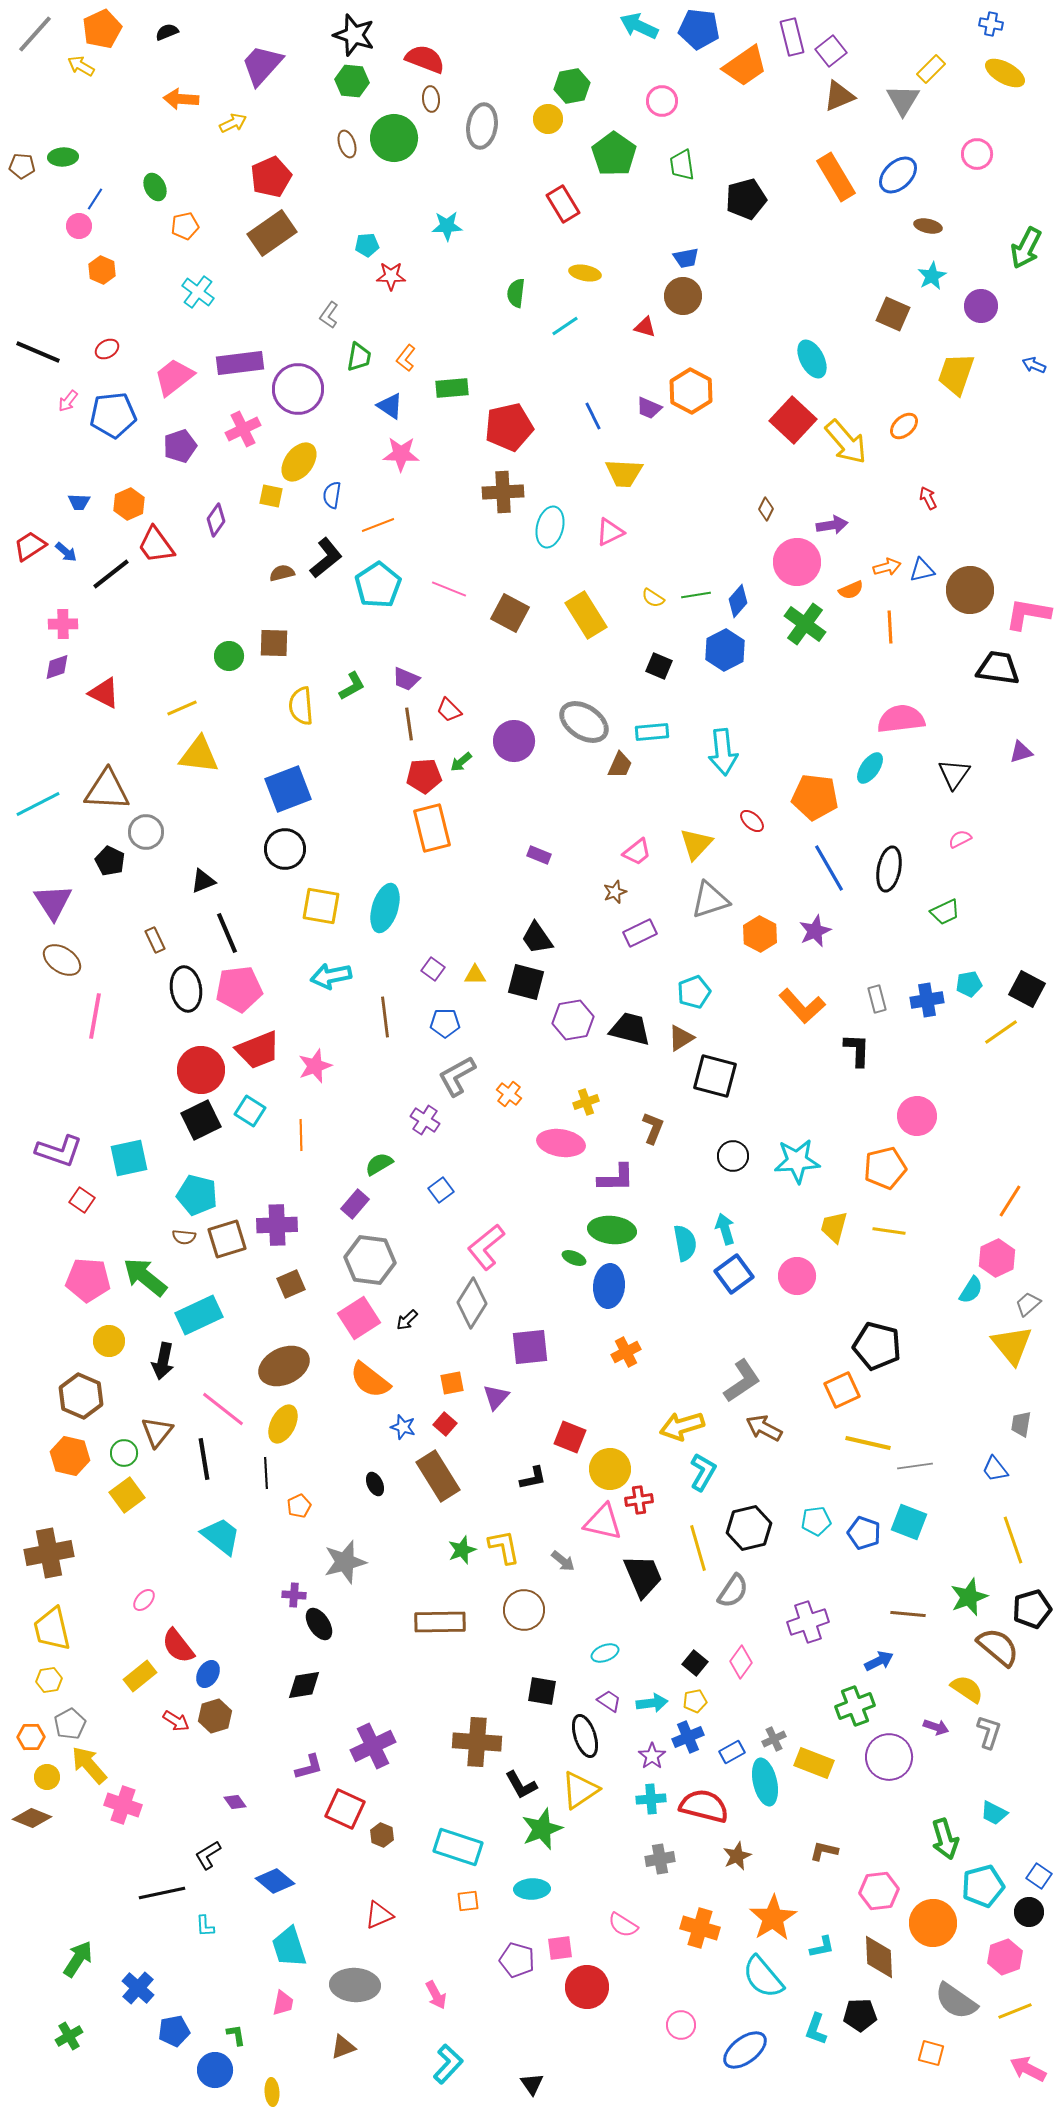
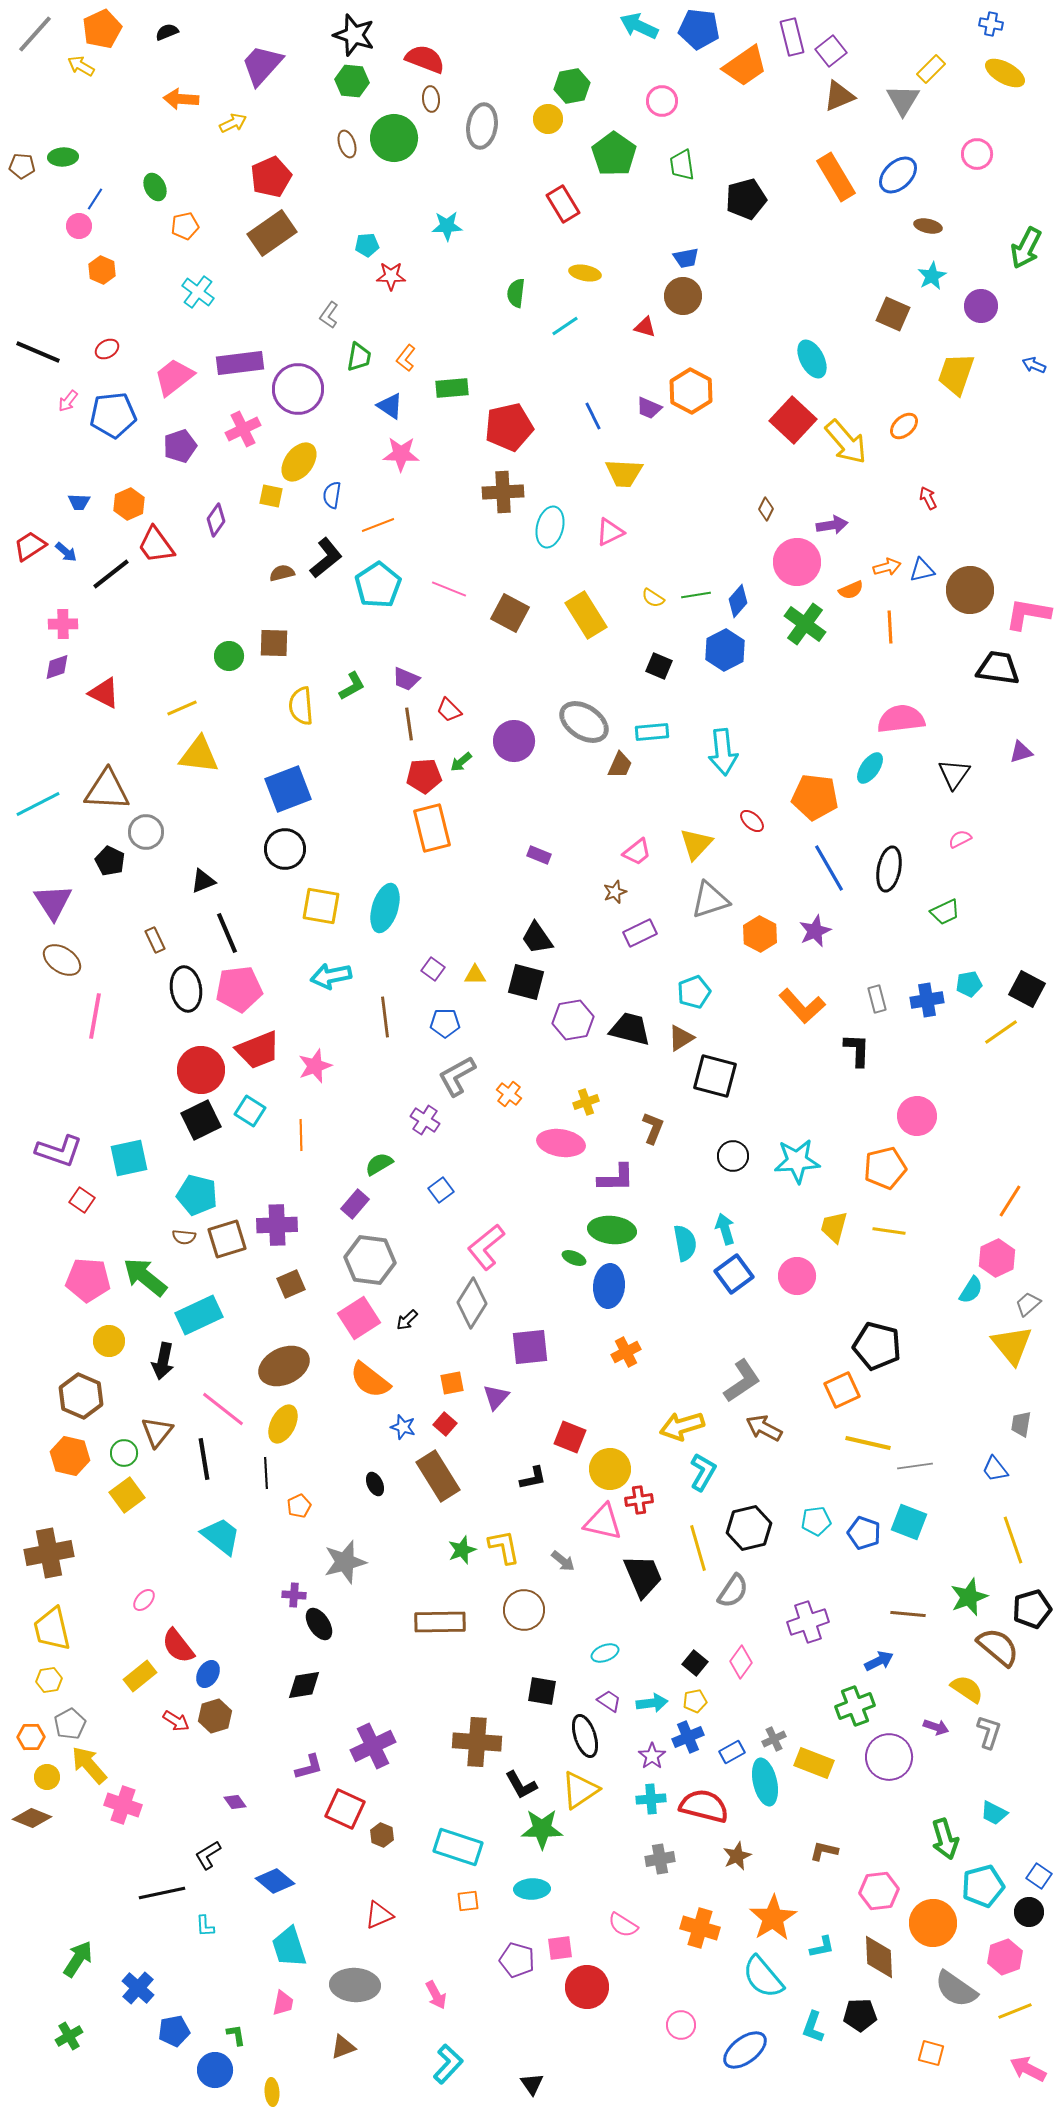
green star at (542, 1829): rotated 21 degrees clockwise
gray semicircle at (956, 2001): moved 12 px up
cyan L-shape at (816, 2029): moved 3 px left, 2 px up
